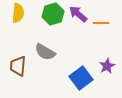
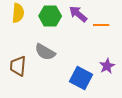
green hexagon: moved 3 px left, 2 px down; rotated 15 degrees clockwise
orange line: moved 2 px down
blue square: rotated 25 degrees counterclockwise
